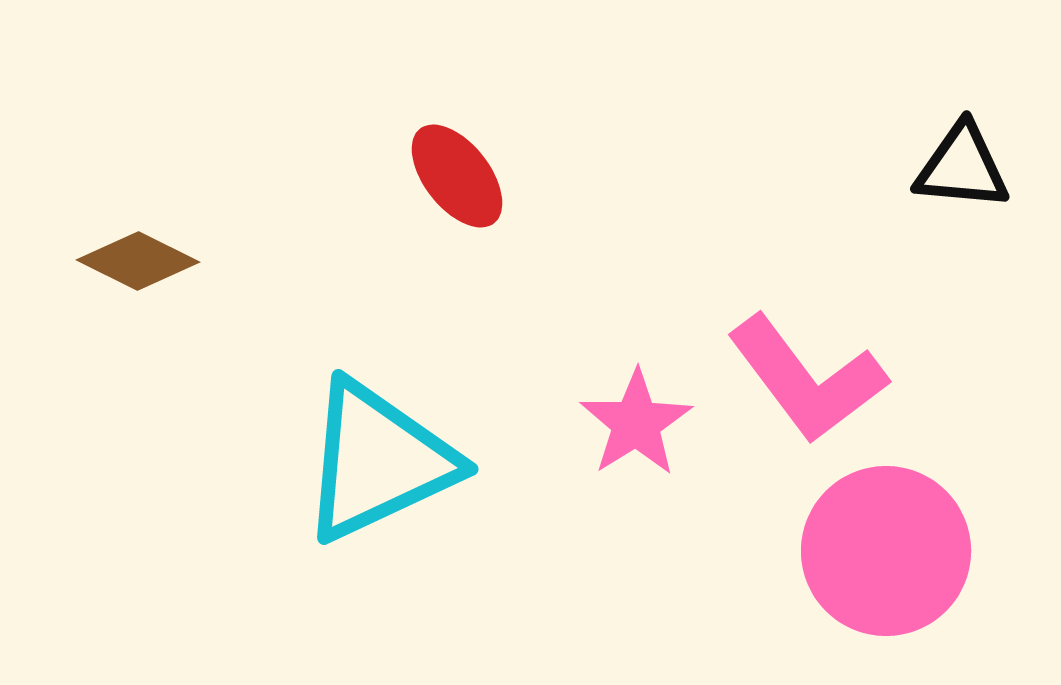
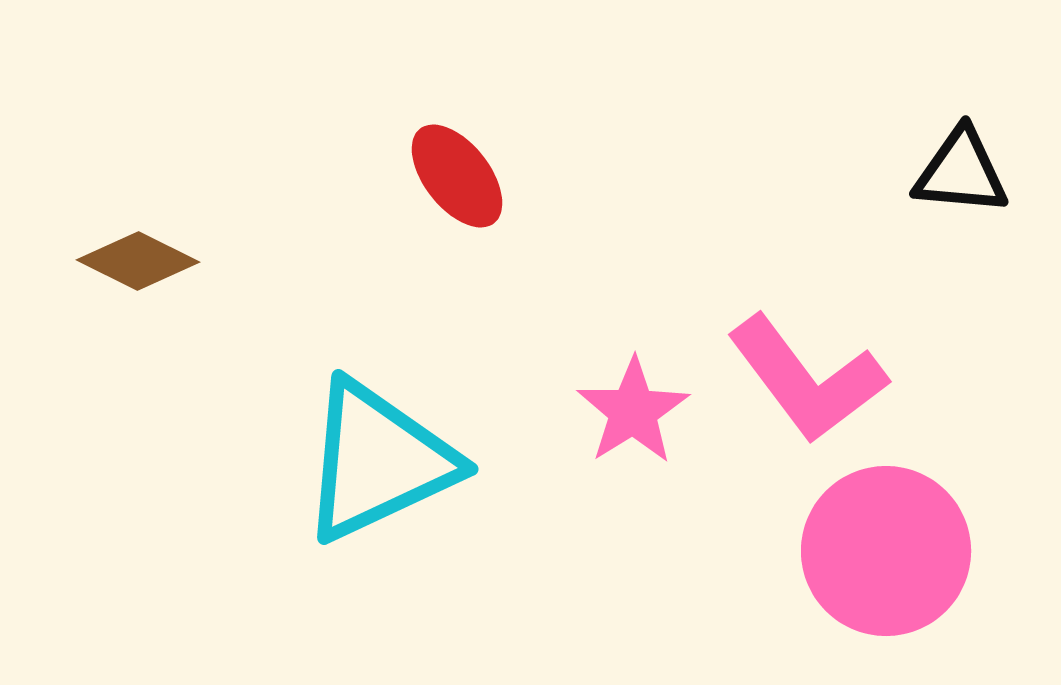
black triangle: moved 1 px left, 5 px down
pink star: moved 3 px left, 12 px up
